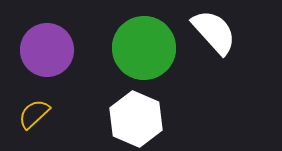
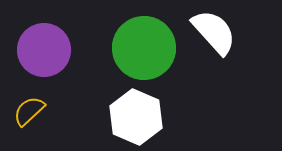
purple circle: moved 3 px left
yellow semicircle: moved 5 px left, 3 px up
white hexagon: moved 2 px up
